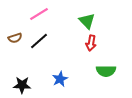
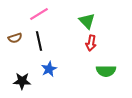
black line: rotated 60 degrees counterclockwise
blue star: moved 11 px left, 10 px up
black star: moved 4 px up
